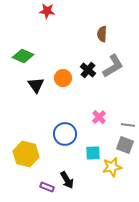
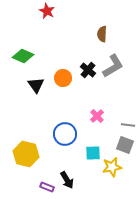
red star: rotated 21 degrees clockwise
pink cross: moved 2 px left, 1 px up
